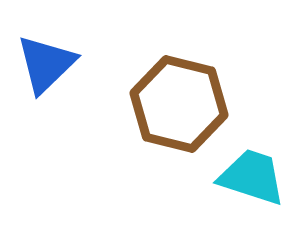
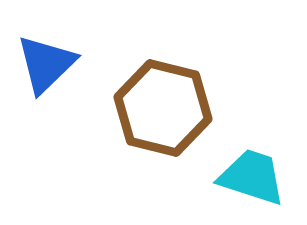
brown hexagon: moved 16 px left, 4 px down
